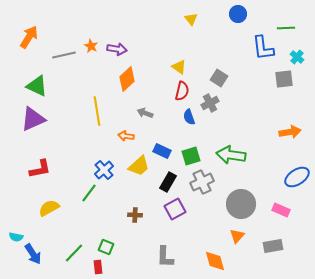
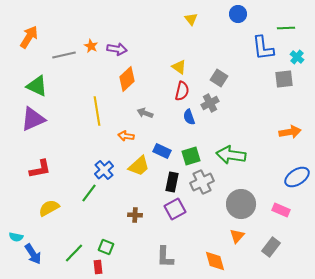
black rectangle at (168, 182): moved 4 px right; rotated 18 degrees counterclockwise
gray rectangle at (273, 246): moved 2 px left, 1 px down; rotated 42 degrees counterclockwise
